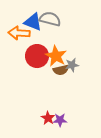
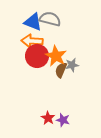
orange arrow: moved 13 px right, 8 px down
brown semicircle: rotated 126 degrees clockwise
purple star: moved 3 px right; rotated 16 degrees clockwise
